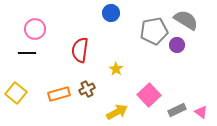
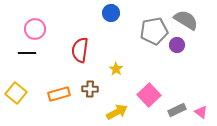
brown cross: moved 3 px right; rotated 28 degrees clockwise
